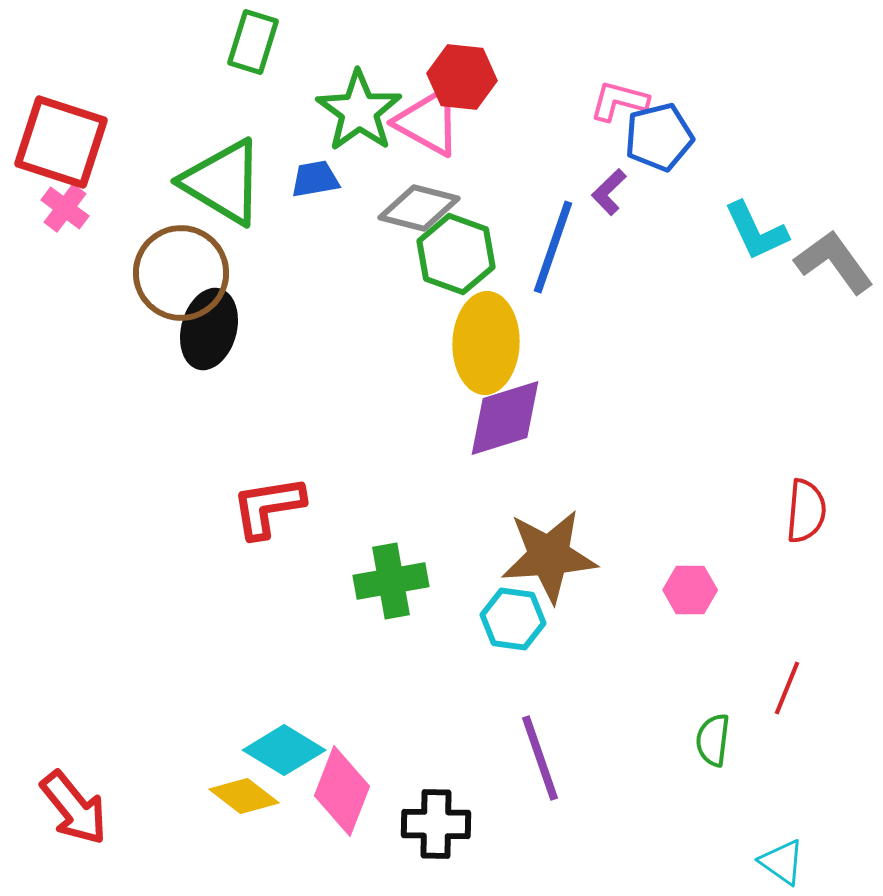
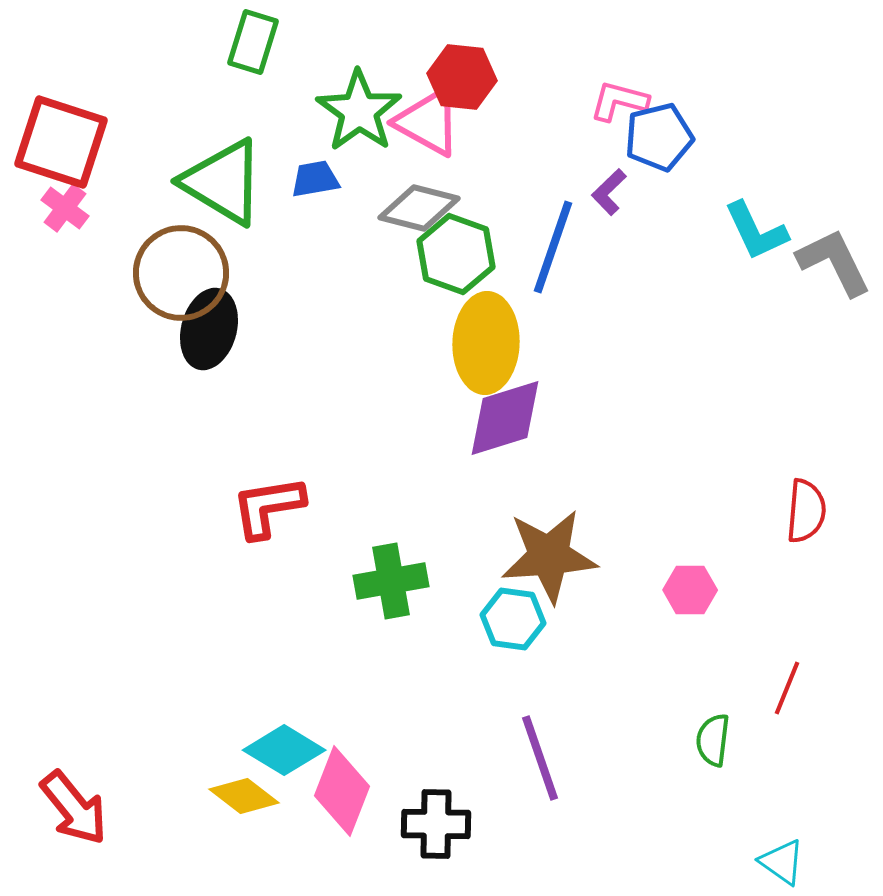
gray L-shape: rotated 10 degrees clockwise
